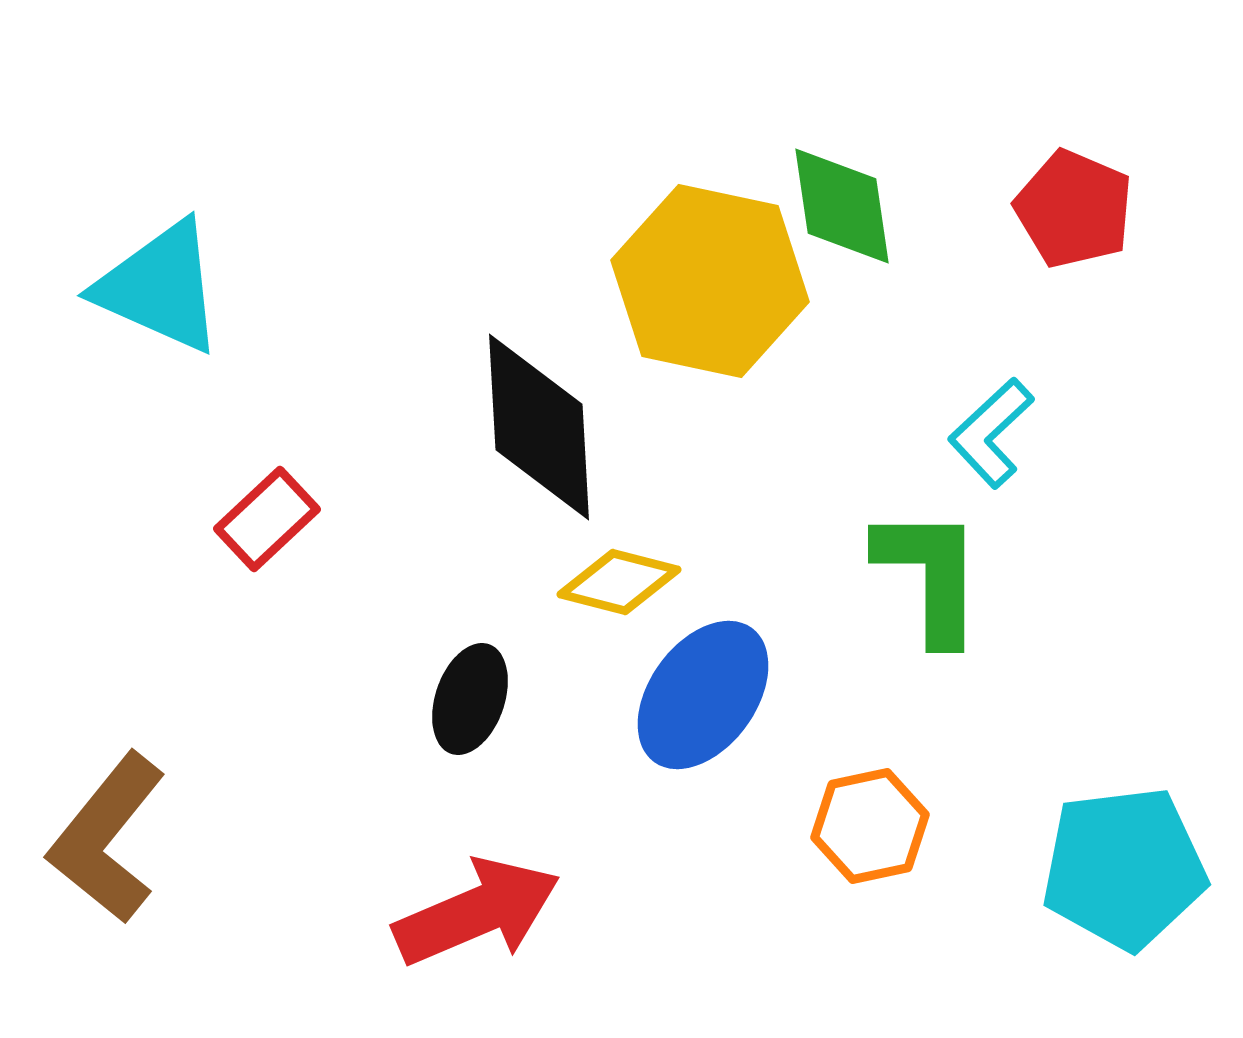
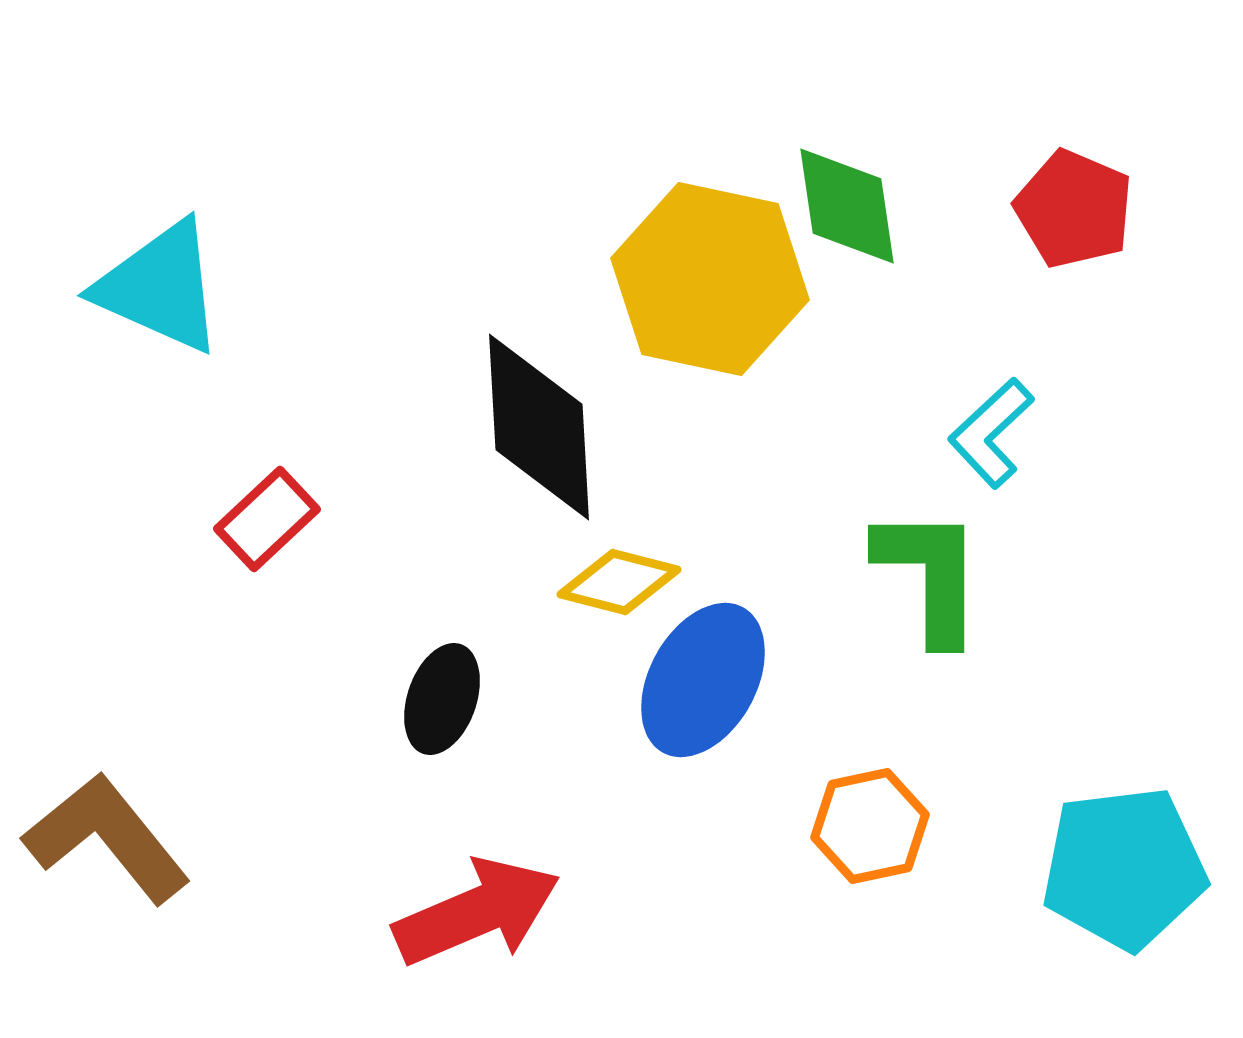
green diamond: moved 5 px right
yellow hexagon: moved 2 px up
blue ellipse: moved 15 px up; rotated 7 degrees counterclockwise
black ellipse: moved 28 px left
brown L-shape: rotated 102 degrees clockwise
